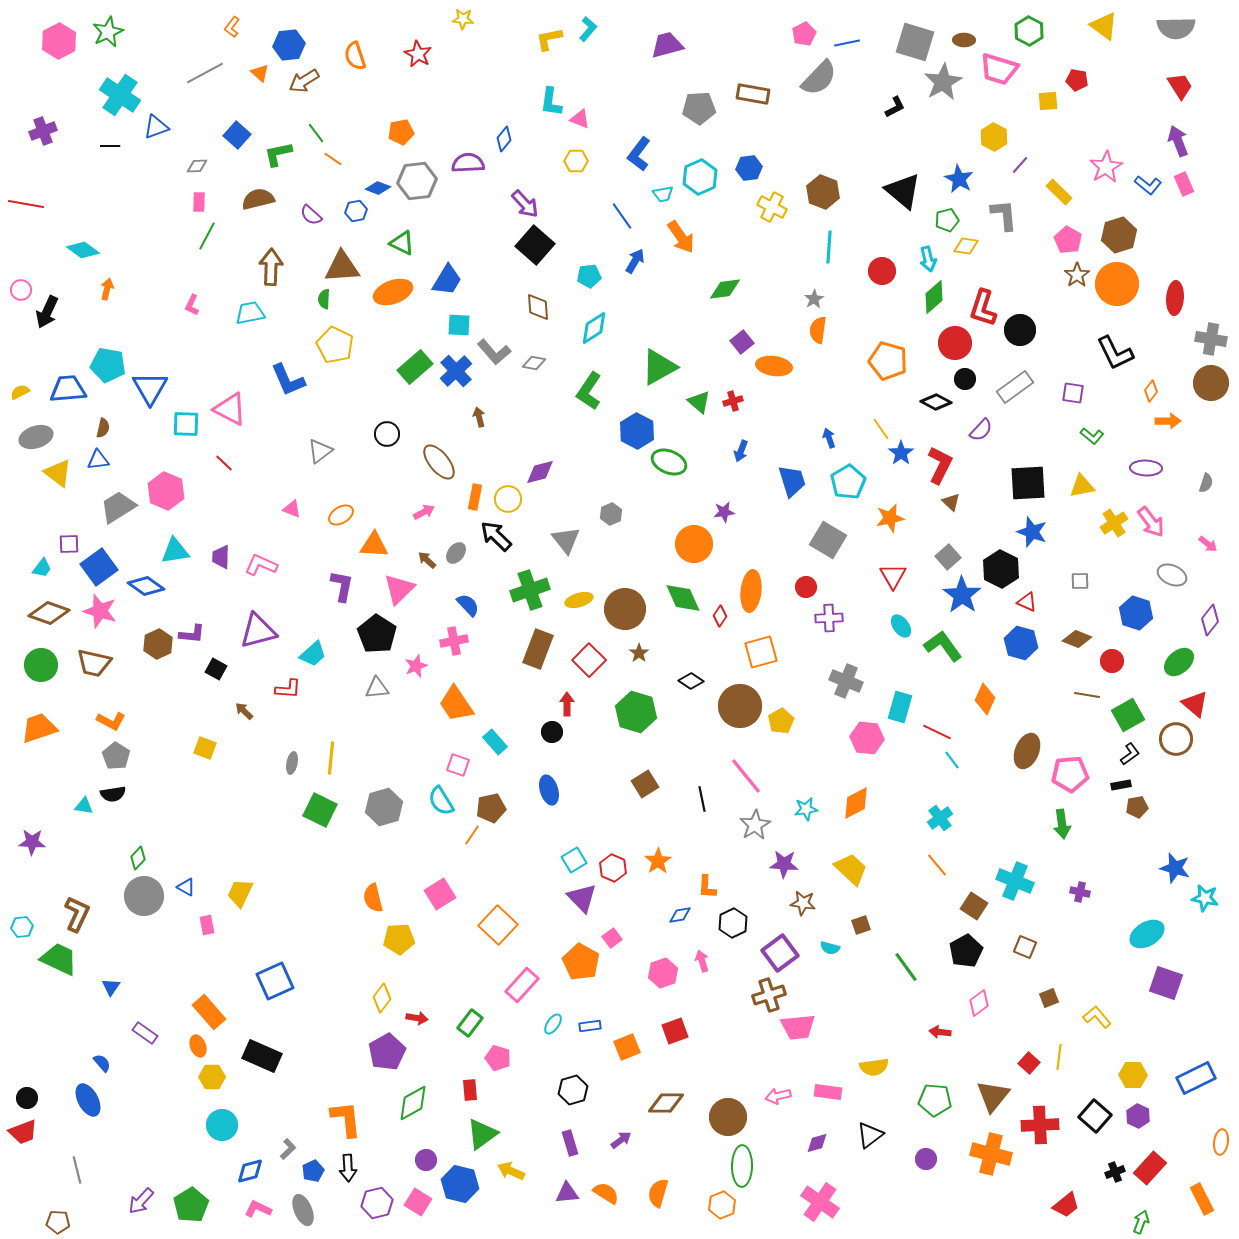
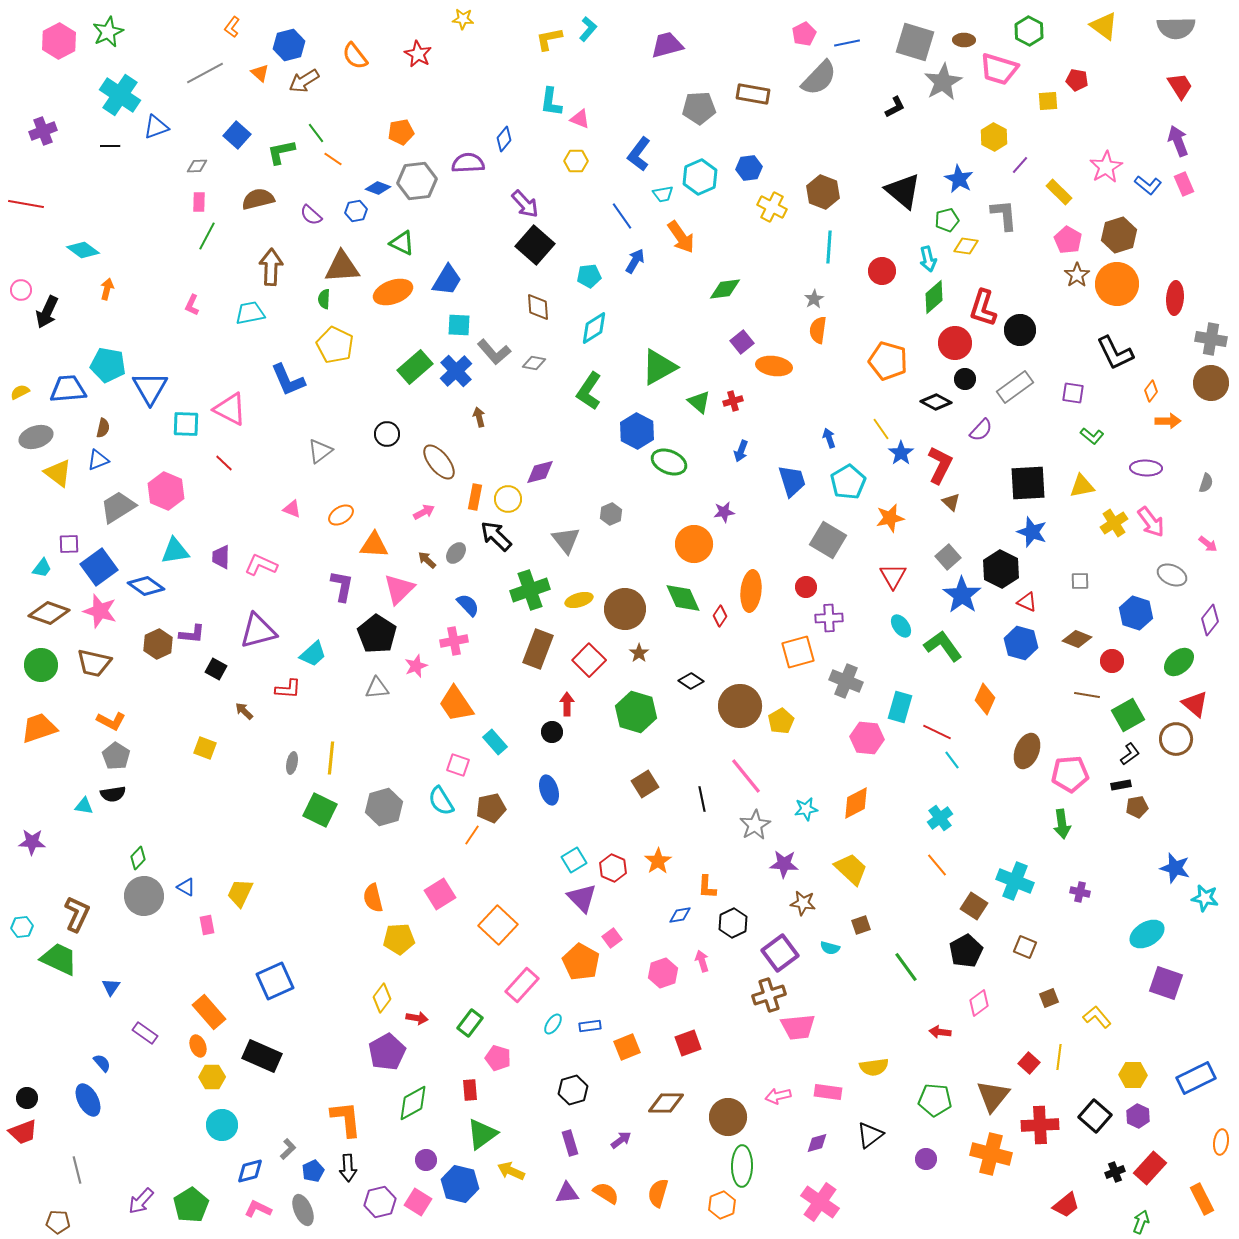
blue hexagon at (289, 45): rotated 8 degrees counterclockwise
orange semicircle at (355, 56): rotated 20 degrees counterclockwise
green L-shape at (278, 154): moved 3 px right, 2 px up
blue triangle at (98, 460): rotated 15 degrees counterclockwise
orange square at (761, 652): moved 37 px right
red square at (675, 1031): moved 13 px right, 12 px down
purple hexagon at (377, 1203): moved 3 px right, 1 px up
